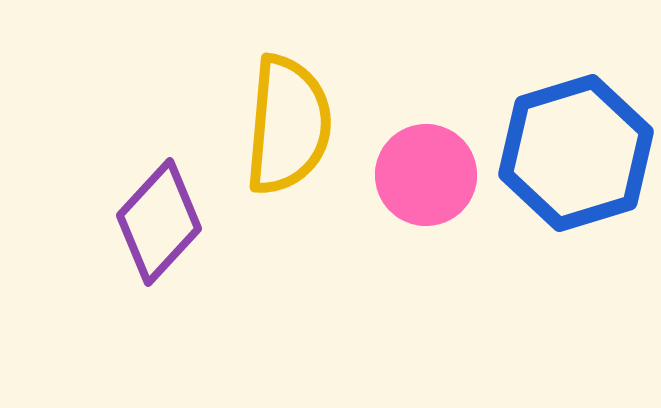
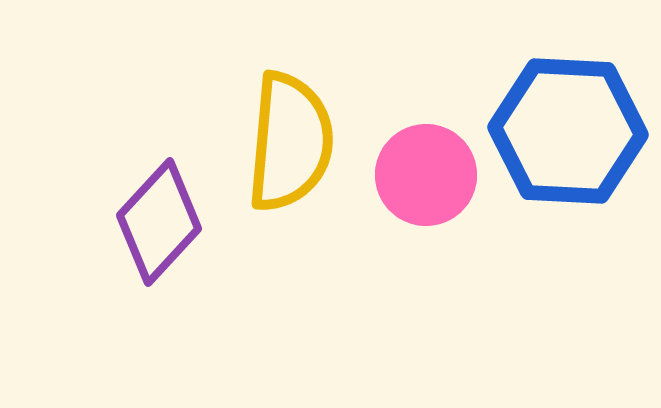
yellow semicircle: moved 2 px right, 17 px down
blue hexagon: moved 8 px left, 22 px up; rotated 20 degrees clockwise
